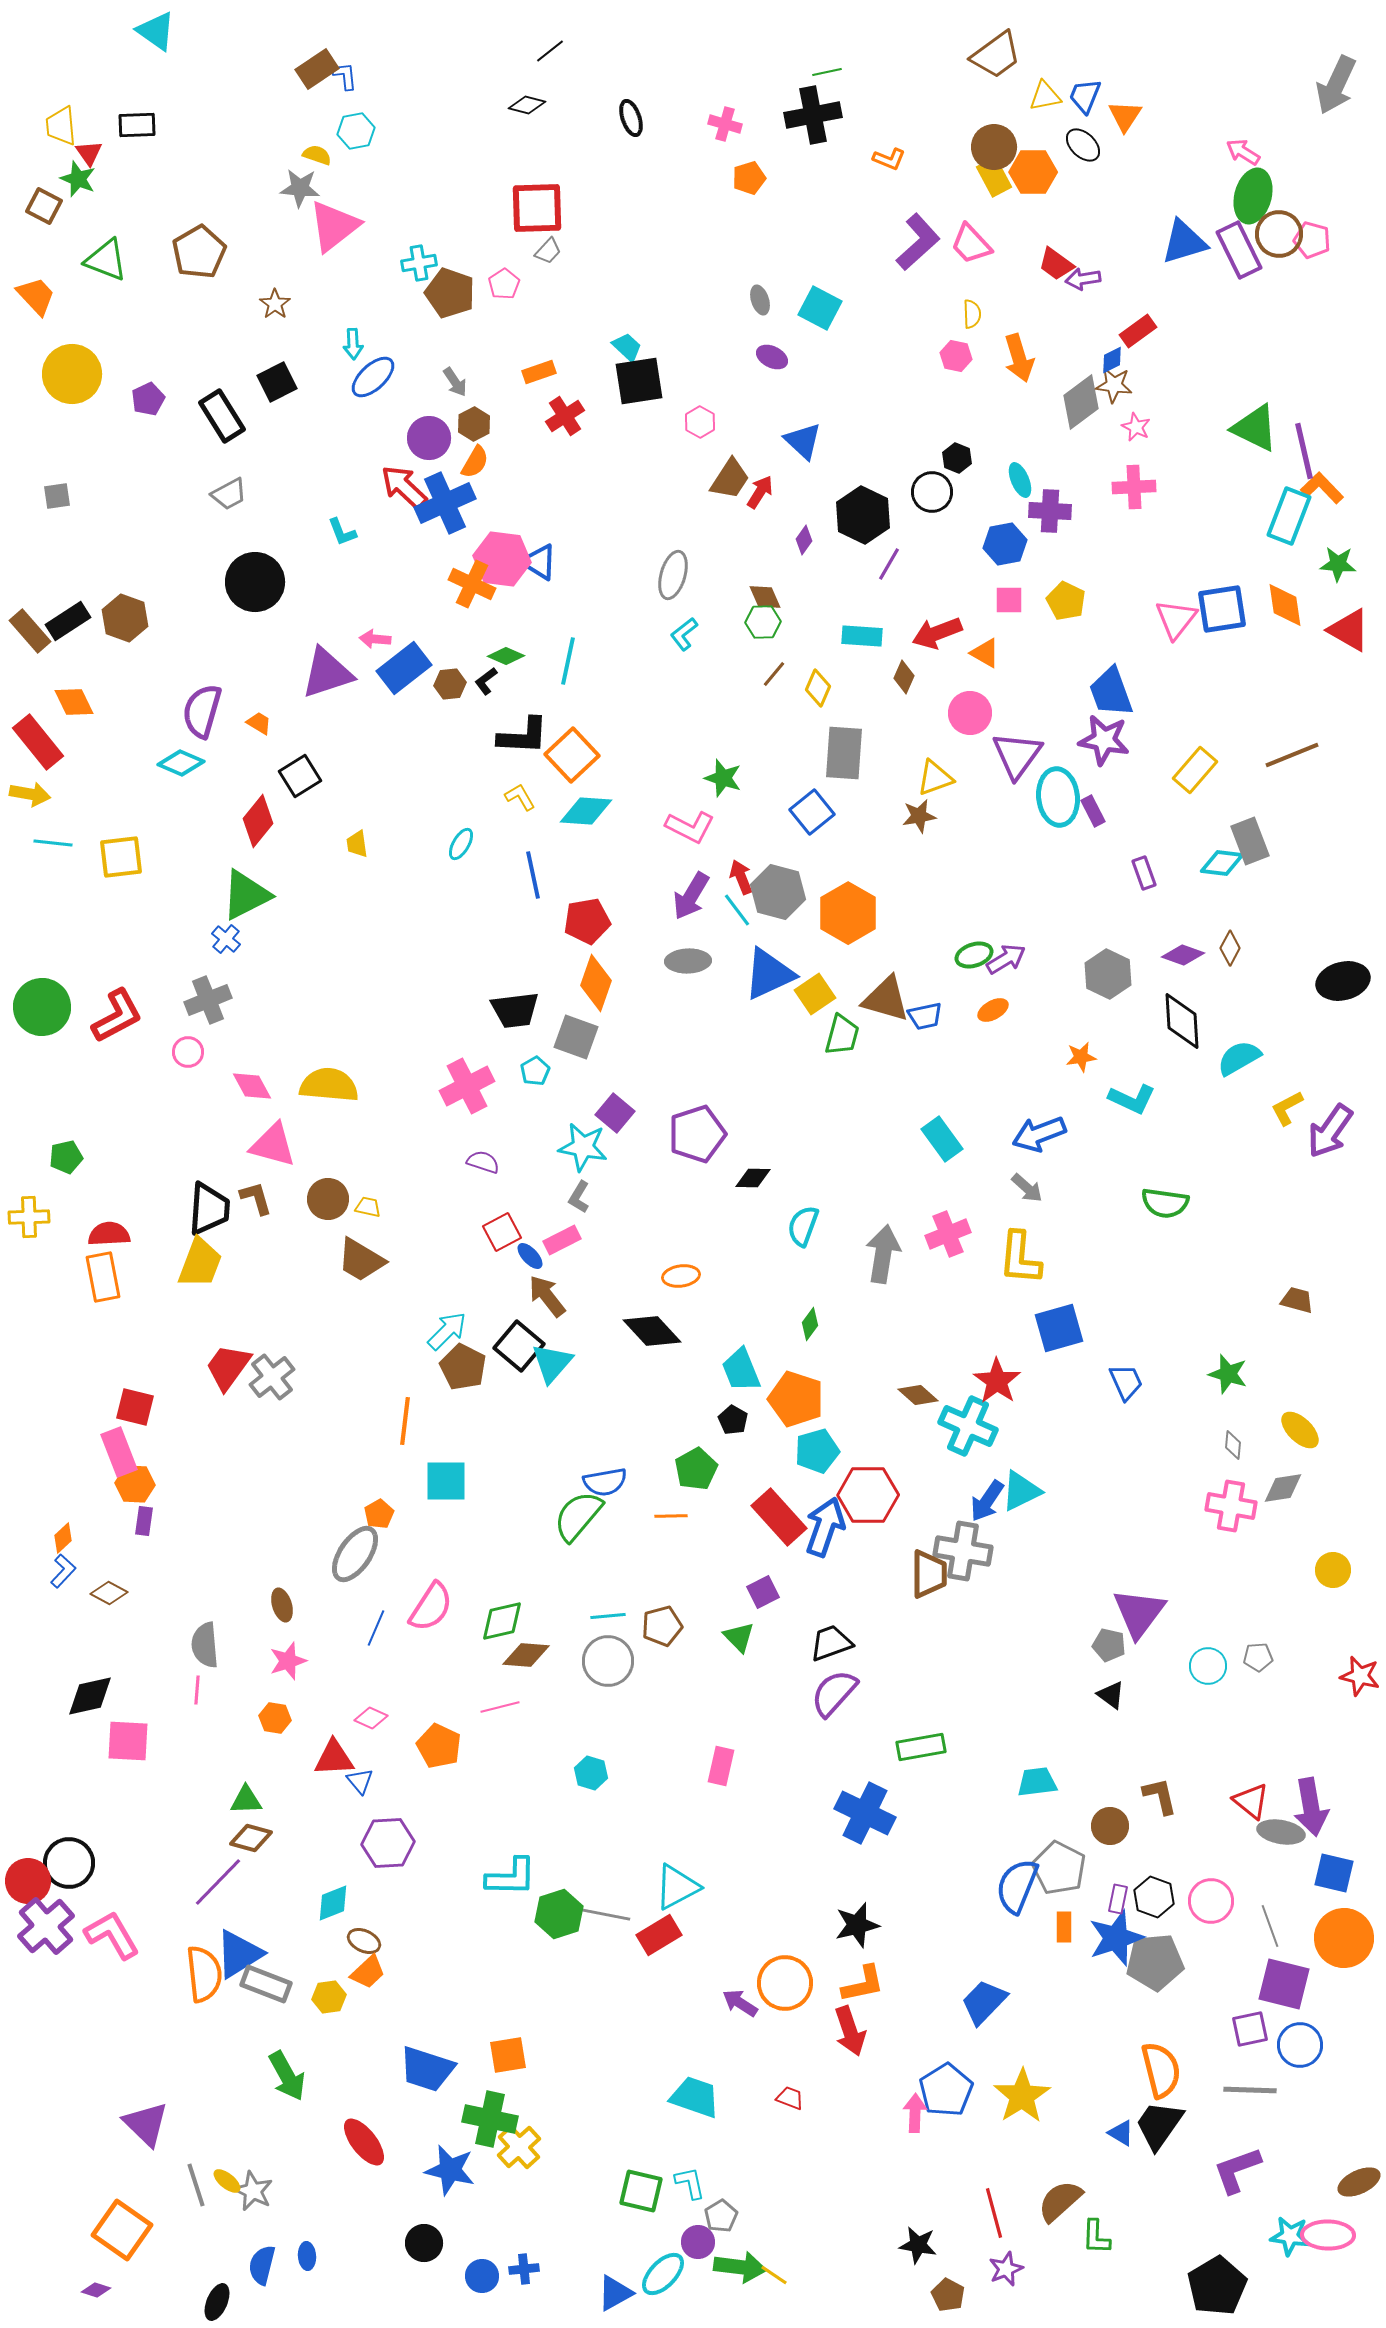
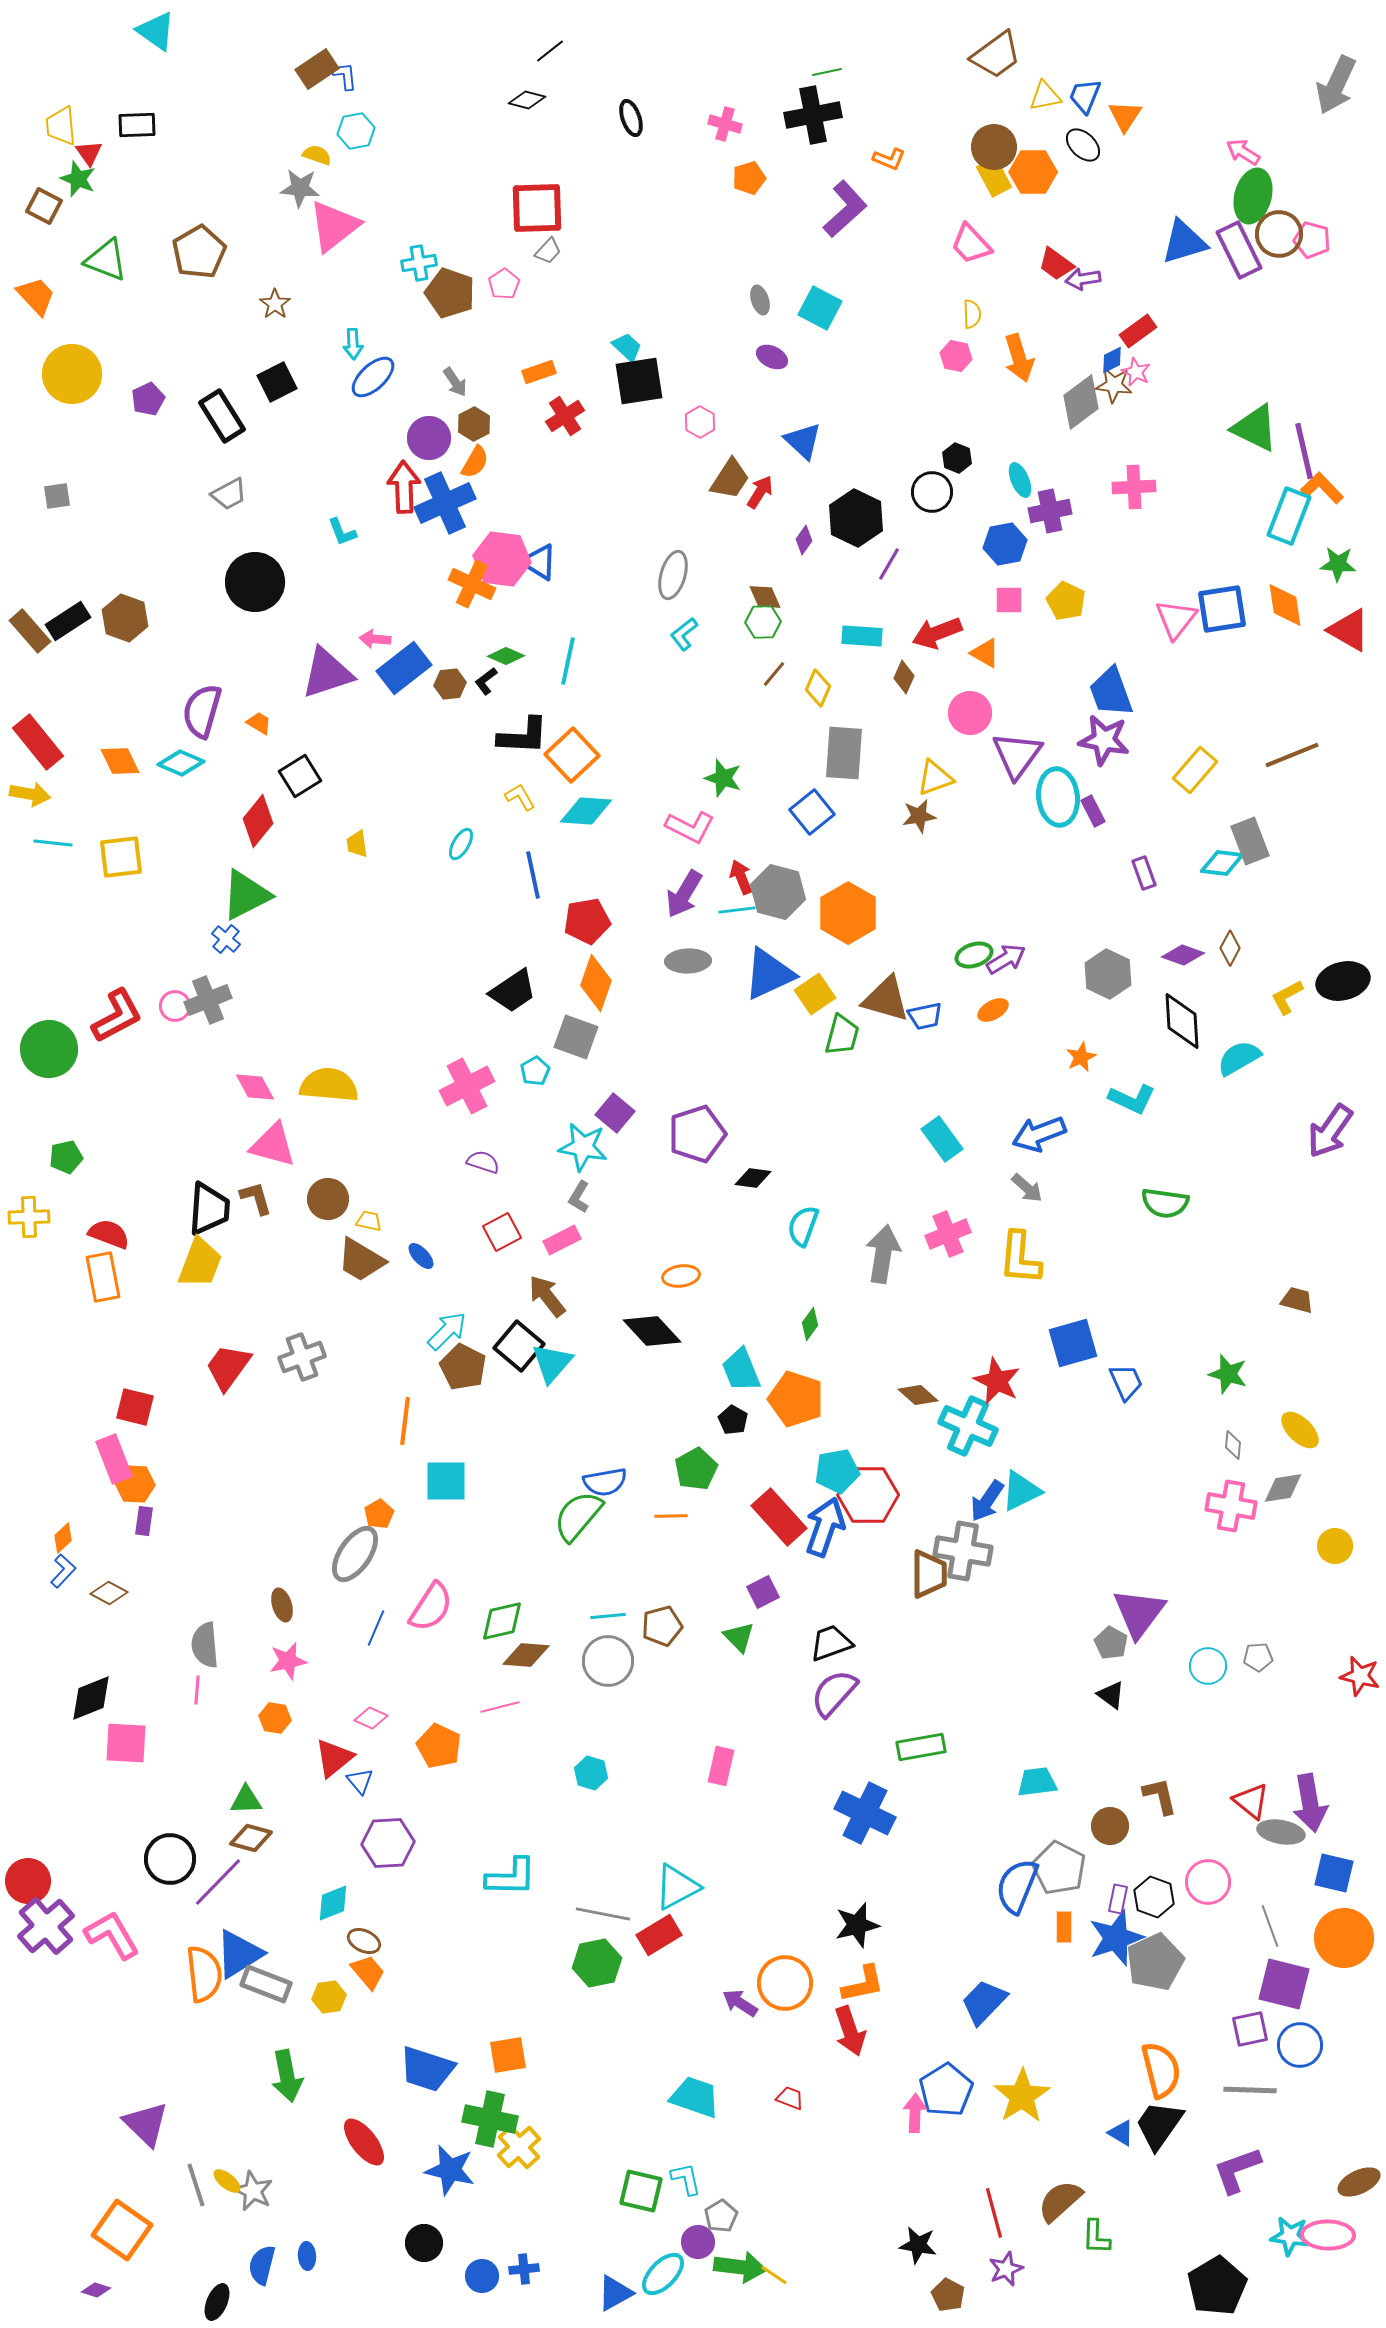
black diamond at (527, 105): moved 5 px up
purple L-shape at (918, 242): moved 73 px left, 33 px up
pink star at (1136, 427): moved 55 px up
red arrow at (404, 487): rotated 45 degrees clockwise
purple cross at (1050, 511): rotated 15 degrees counterclockwise
black hexagon at (863, 515): moved 7 px left, 3 px down
orange diamond at (74, 702): moved 46 px right, 59 px down
purple arrow at (691, 896): moved 7 px left, 2 px up
cyan line at (737, 910): rotated 60 degrees counterclockwise
green circle at (42, 1007): moved 7 px right, 42 px down
black trapezoid at (515, 1010): moved 2 px left, 19 px up; rotated 27 degrees counterclockwise
pink circle at (188, 1052): moved 13 px left, 46 px up
orange star at (1081, 1057): rotated 16 degrees counterclockwise
pink diamond at (252, 1086): moved 3 px right, 1 px down
yellow L-shape at (1287, 1108): moved 111 px up
black diamond at (753, 1178): rotated 6 degrees clockwise
yellow trapezoid at (368, 1207): moved 1 px right, 14 px down
red semicircle at (109, 1234): rotated 24 degrees clockwise
blue ellipse at (530, 1256): moved 109 px left
blue square at (1059, 1328): moved 14 px right, 15 px down
gray cross at (272, 1377): moved 30 px right, 20 px up; rotated 18 degrees clockwise
red star at (997, 1381): rotated 9 degrees counterclockwise
cyan pentagon at (817, 1451): moved 20 px right, 20 px down; rotated 6 degrees clockwise
pink rectangle at (119, 1452): moved 5 px left, 7 px down
yellow circle at (1333, 1570): moved 2 px right, 24 px up
gray pentagon at (1109, 1645): moved 2 px right, 2 px up; rotated 16 degrees clockwise
pink star at (288, 1661): rotated 6 degrees clockwise
black diamond at (90, 1696): moved 1 px right, 2 px down; rotated 9 degrees counterclockwise
pink square at (128, 1741): moved 2 px left, 2 px down
red triangle at (334, 1758): rotated 36 degrees counterclockwise
purple arrow at (1311, 1807): moved 1 px left, 4 px up
black circle at (69, 1863): moved 101 px right, 4 px up
pink circle at (1211, 1901): moved 3 px left, 19 px up
green hexagon at (559, 1914): moved 38 px right, 49 px down; rotated 6 degrees clockwise
gray pentagon at (1155, 1962): rotated 20 degrees counterclockwise
orange trapezoid at (368, 1972): rotated 87 degrees counterclockwise
green arrow at (287, 2076): rotated 18 degrees clockwise
cyan L-shape at (690, 2183): moved 4 px left, 4 px up
